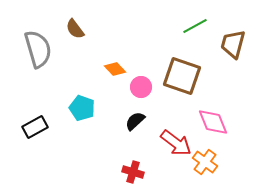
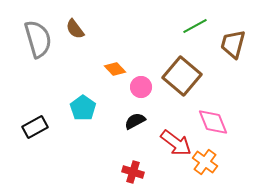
gray semicircle: moved 10 px up
brown square: rotated 21 degrees clockwise
cyan pentagon: moved 1 px right; rotated 15 degrees clockwise
black semicircle: rotated 15 degrees clockwise
